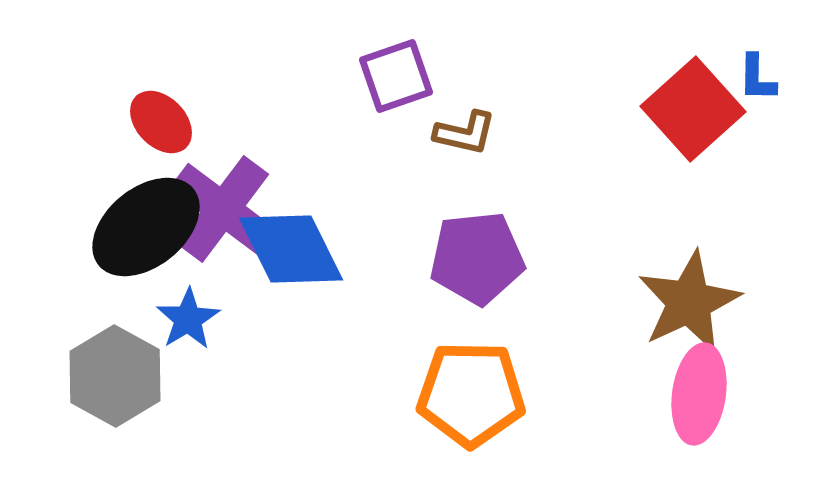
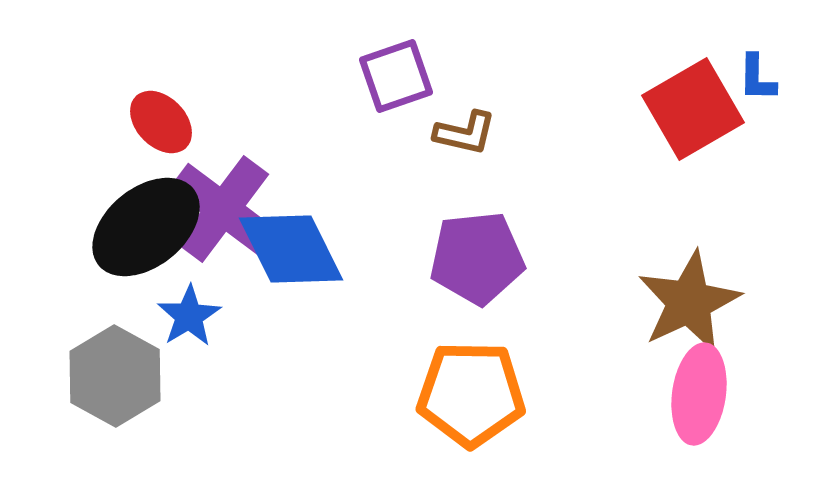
red square: rotated 12 degrees clockwise
blue star: moved 1 px right, 3 px up
